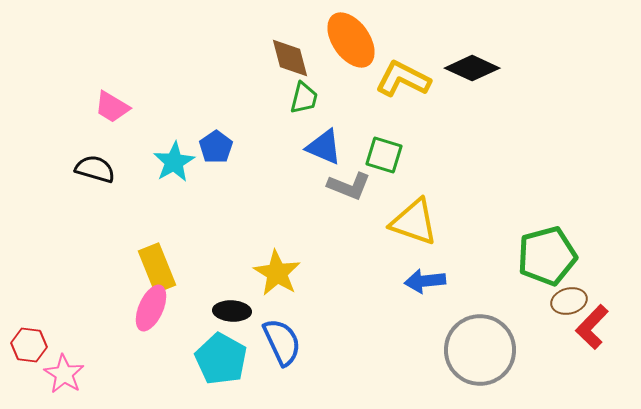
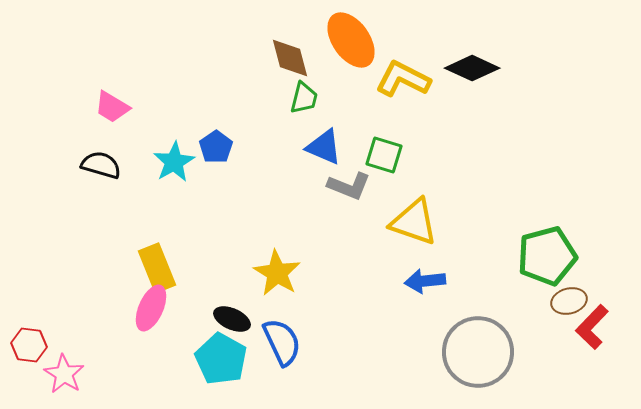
black semicircle: moved 6 px right, 4 px up
black ellipse: moved 8 px down; rotated 21 degrees clockwise
gray circle: moved 2 px left, 2 px down
